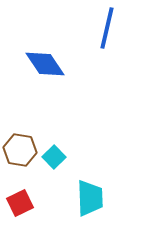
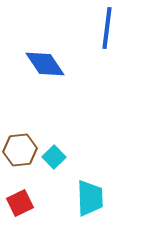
blue line: rotated 6 degrees counterclockwise
brown hexagon: rotated 16 degrees counterclockwise
